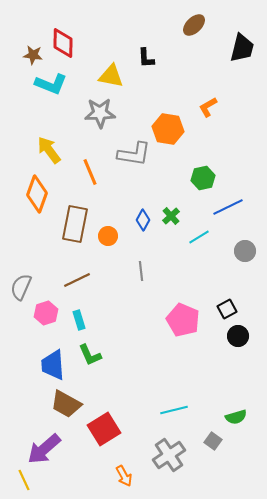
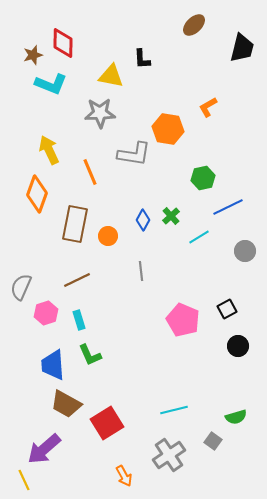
brown star at (33, 55): rotated 24 degrees counterclockwise
black L-shape at (146, 58): moved 4 px left, 1 px down
yellow arrow at (49, 150): rotated 12 degrees clockwise
black circle at (238, 336): moved 10 px down
red square at (104, 429): moved 3 px right, 6 px up
